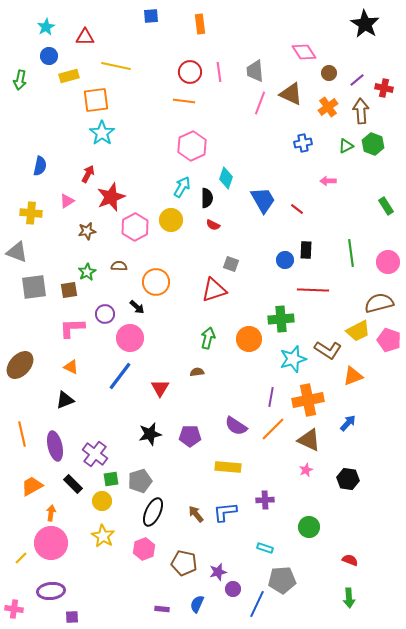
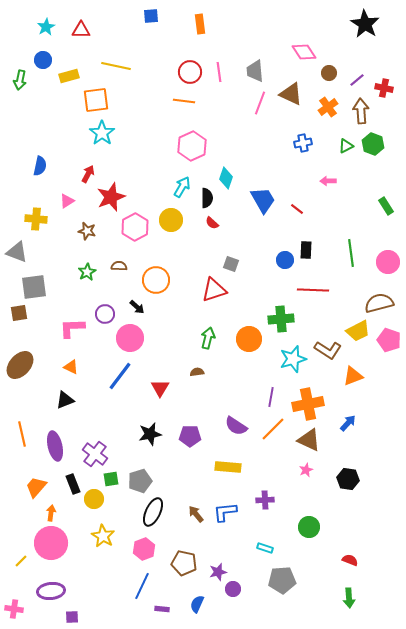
red triangle at (85, 37): moved 4 px left, 7 px up
blue circle at (49, 56): moved 6 px left, 4 px down
yellow cross at (31, 213): moved 5 px right, 6 px down
red semicircle at (213, 225): moved 1 px left, 2 px up; rotated 16 degrees clockwise
brown star at (87, 231): rotated 24 degrees clockwise
orange circle at (156, 282): moved 2 px up
brown square at (69, 290): moved 50 px left, 23 px down
orange cross at (308, 400): moved 4 px down
black rectangle at (73, 484): rotated 24 degrees clockwise
orange trapezoid at (32, 486): moved 4 px right, 1 px down; rotated 20 degrees counterclockwise
yellow circle at (102, 501): moved 8 px left, 2 px up
yellow line at (21, 558): moved 3 px down
blue line at (257, 604): moved 115 px left, 18 px up
